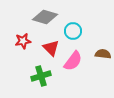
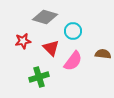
green cross: moved 2 px left, 1 px down
